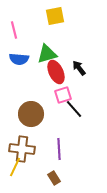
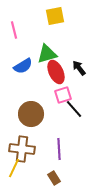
blue semicircle: moved 4 px right, 7 px down; rotated 36 degrees counterclockwise
yellow line: moved 1 px left, 1 px down
